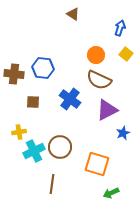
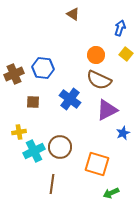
brown cross: rotated 30 degrees counterclockwise
